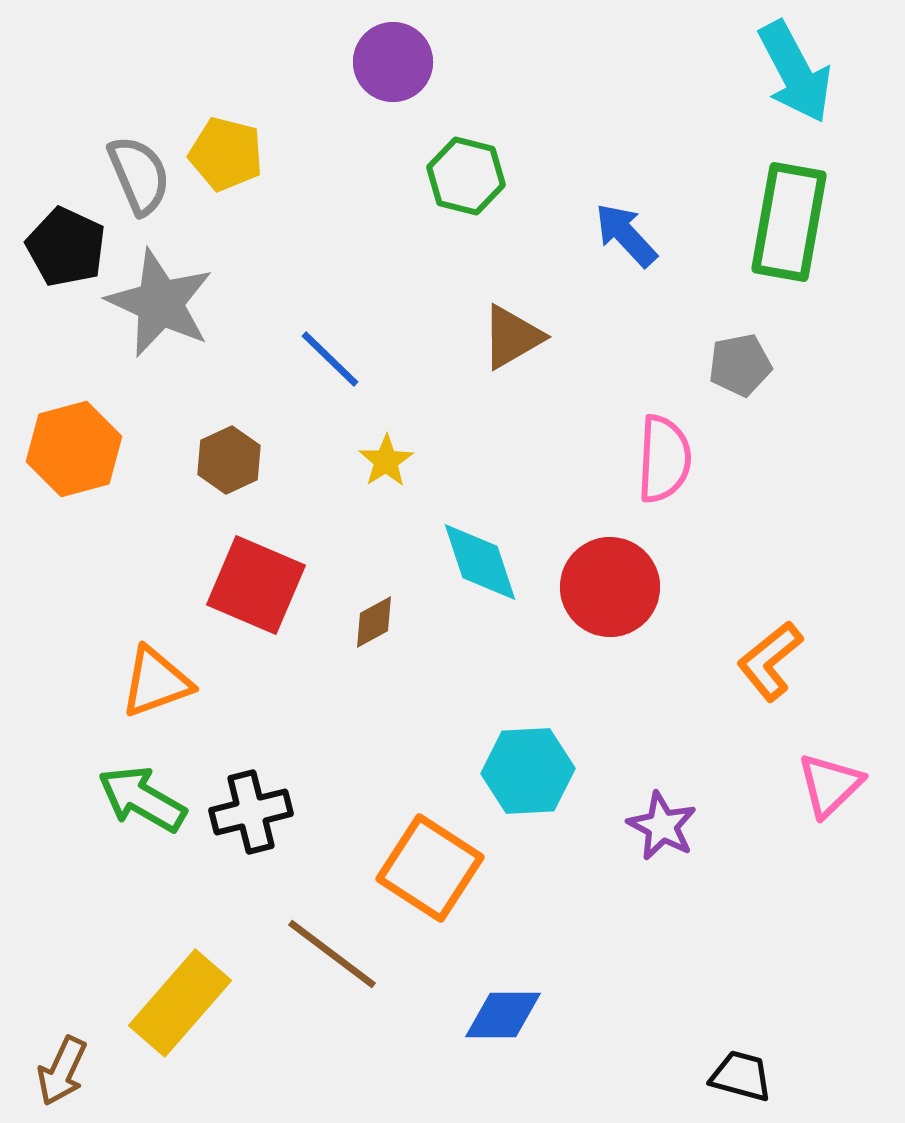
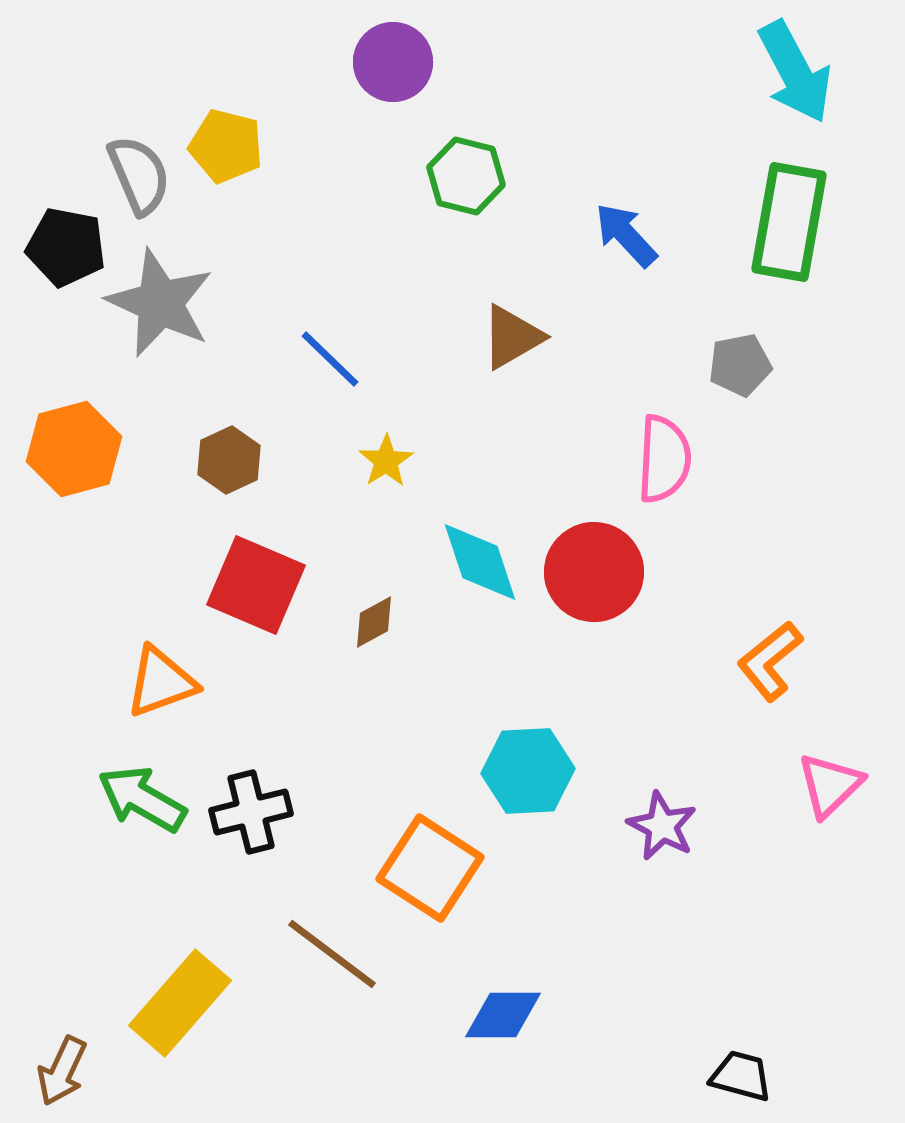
yellow pentagon: moved 8 px up
black pentagon: rotated 14 degrees counterclockwise
red circle: moved 16 px left, 15 px up
orange triangle: moved 5 px right
